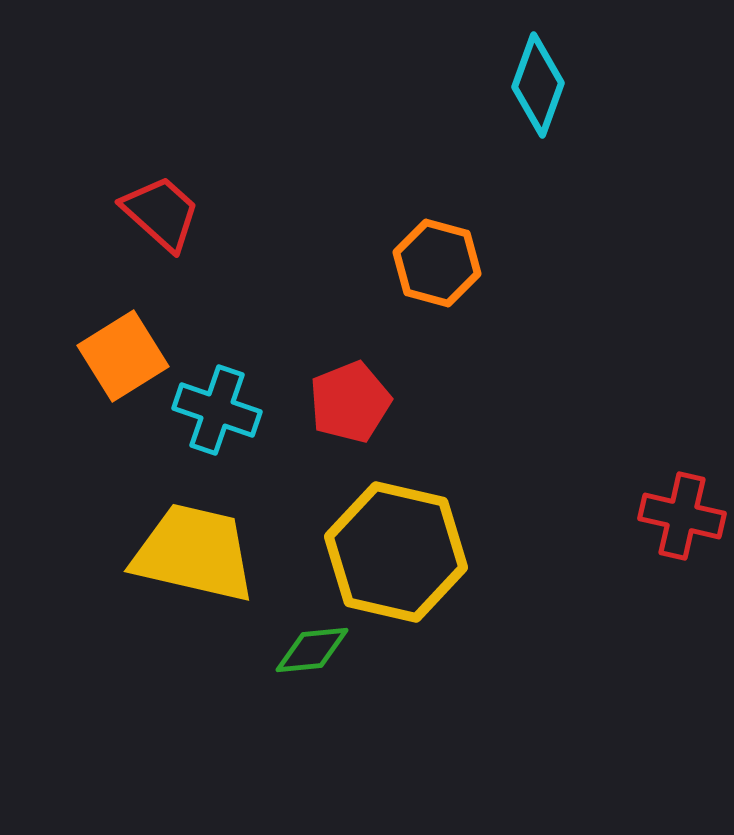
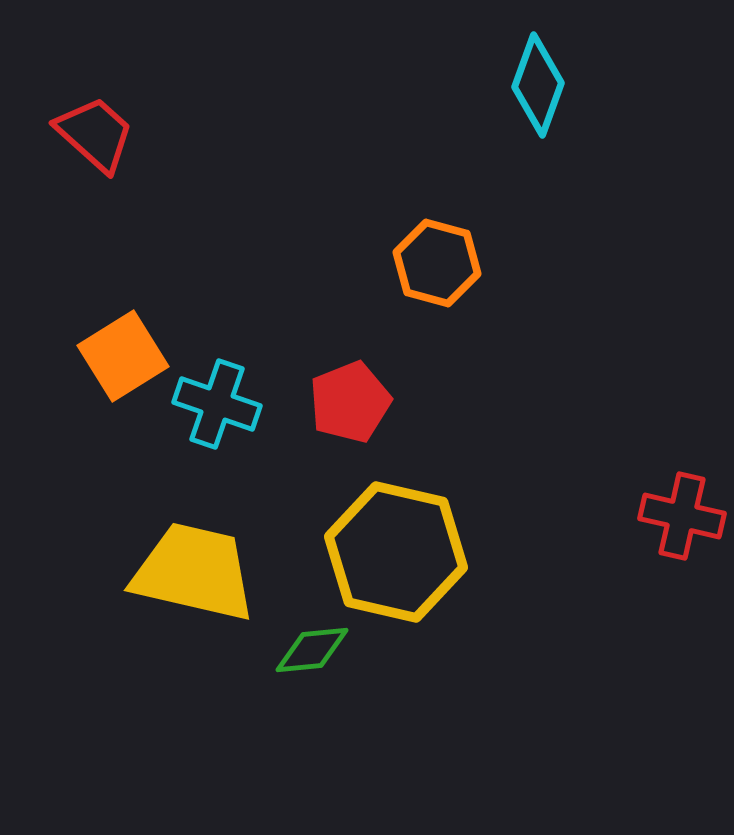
red trapezoid: moved 66 px left, 79 px up
cyan cross: moved 6 px up
yellow trapezoid: moved 19 px down
